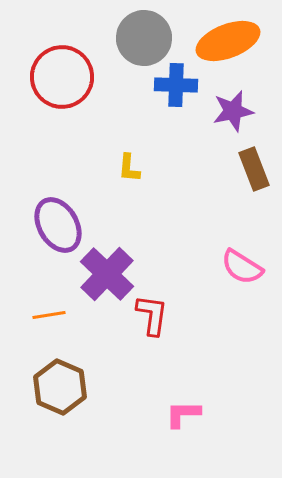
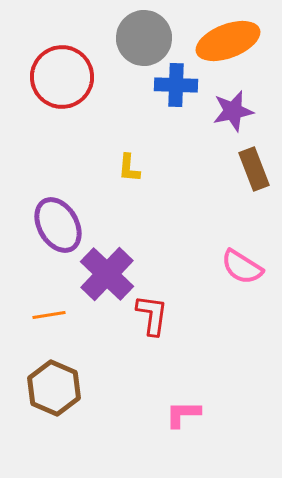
brown hexagon: moved 6 px left, 1 px down
